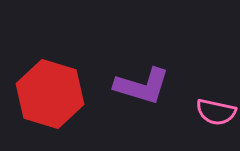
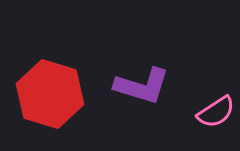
pink semicircle: rotated 45 degrees counterclockwise
